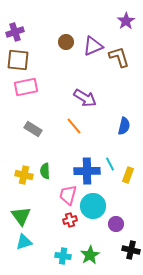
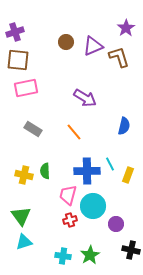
purple star: moved 7 px down
pink rectangle: moved 1 px down
orange line: moved 6 px down
